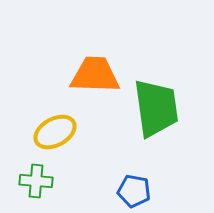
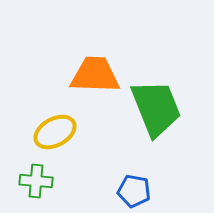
green trapezoid: rotated 14 degrees counterclockwise
